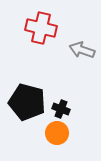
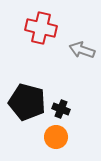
orange circle: moved 1 px left, 4 px down
